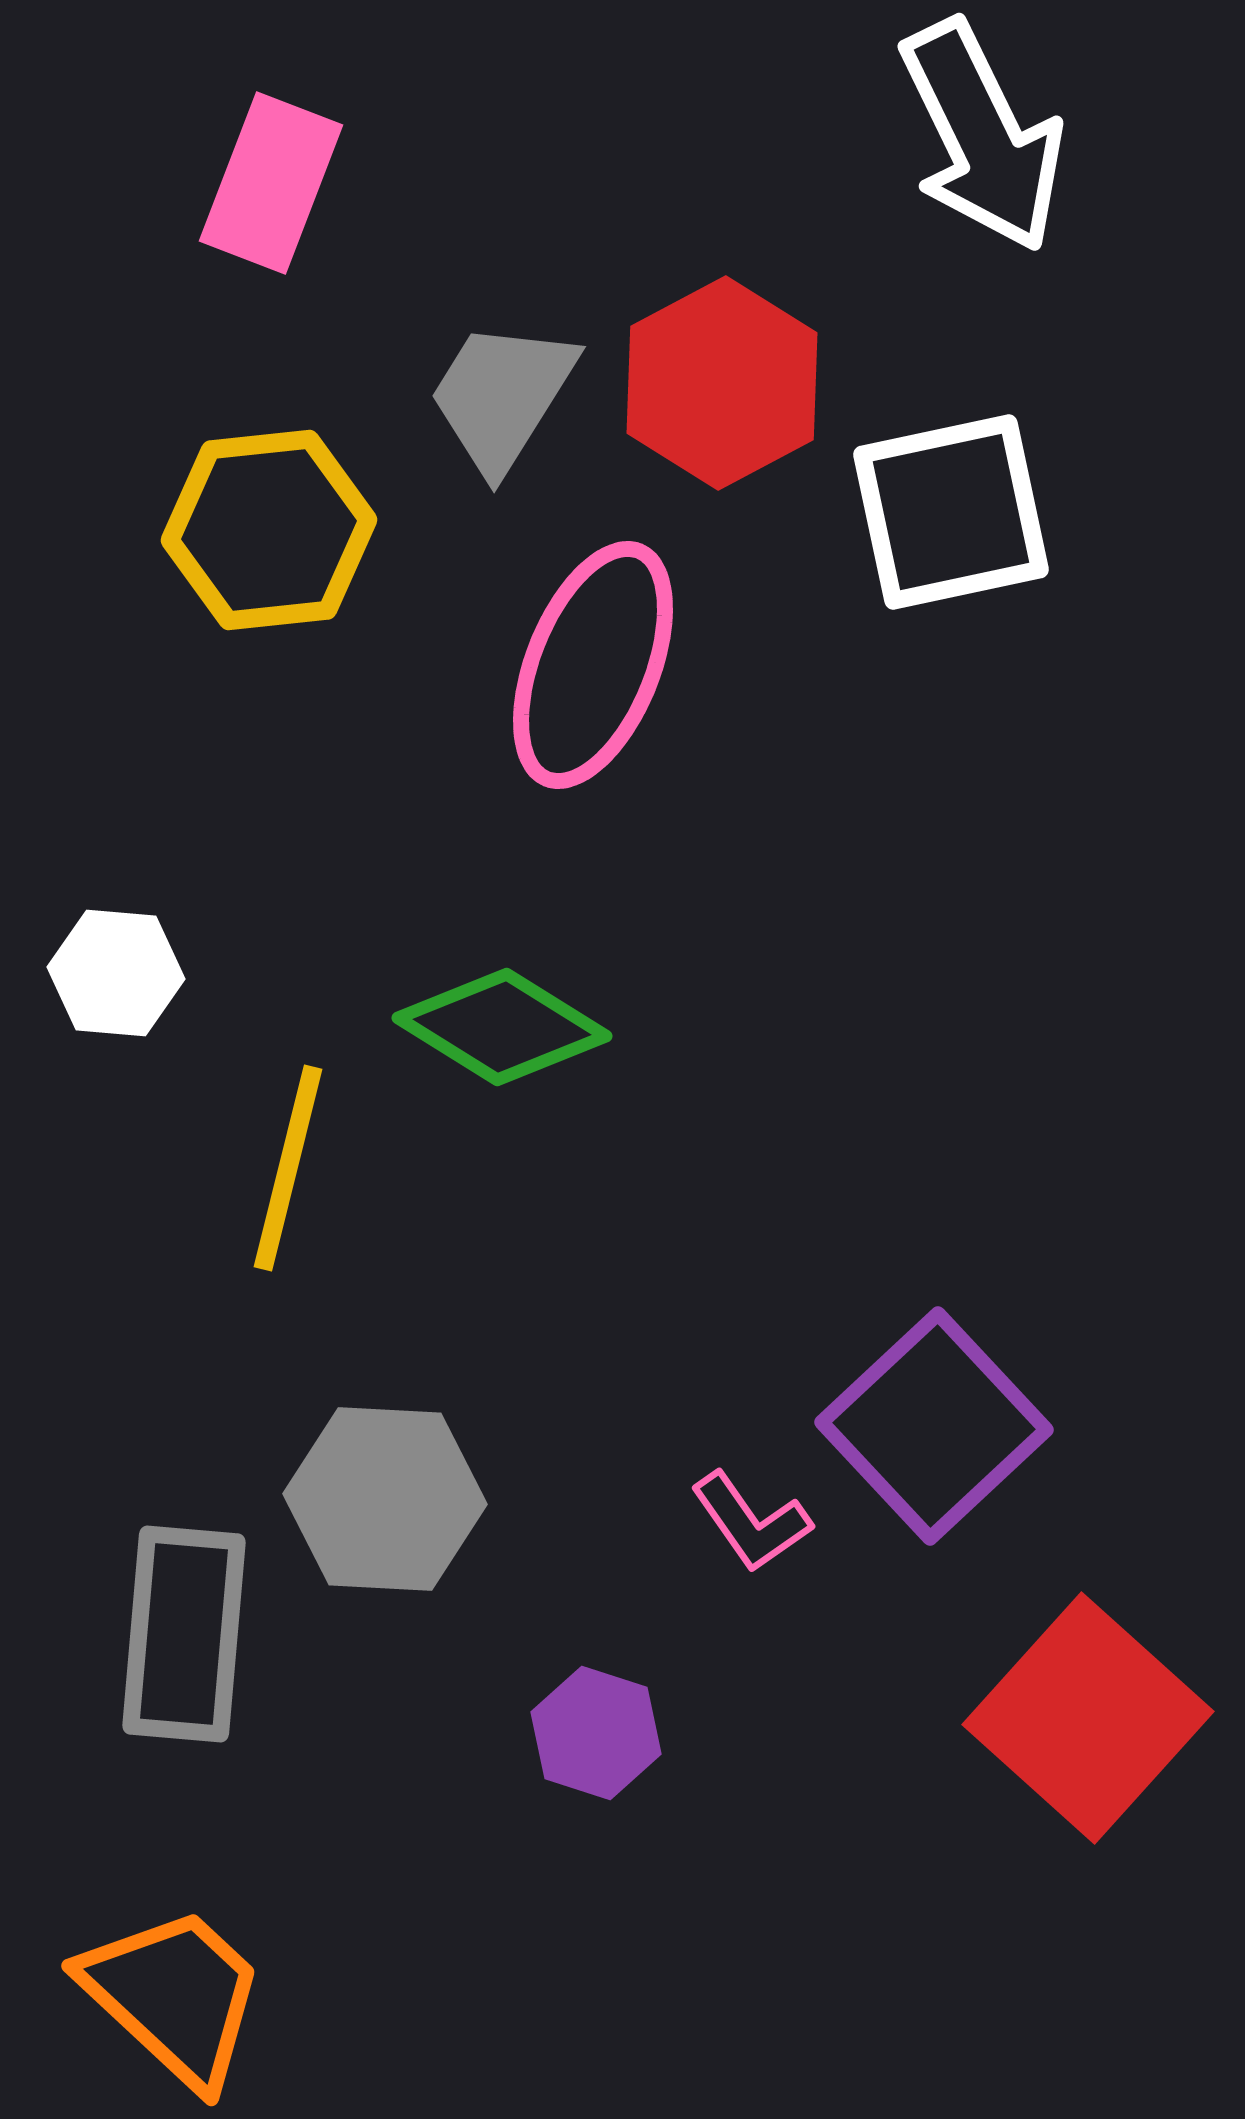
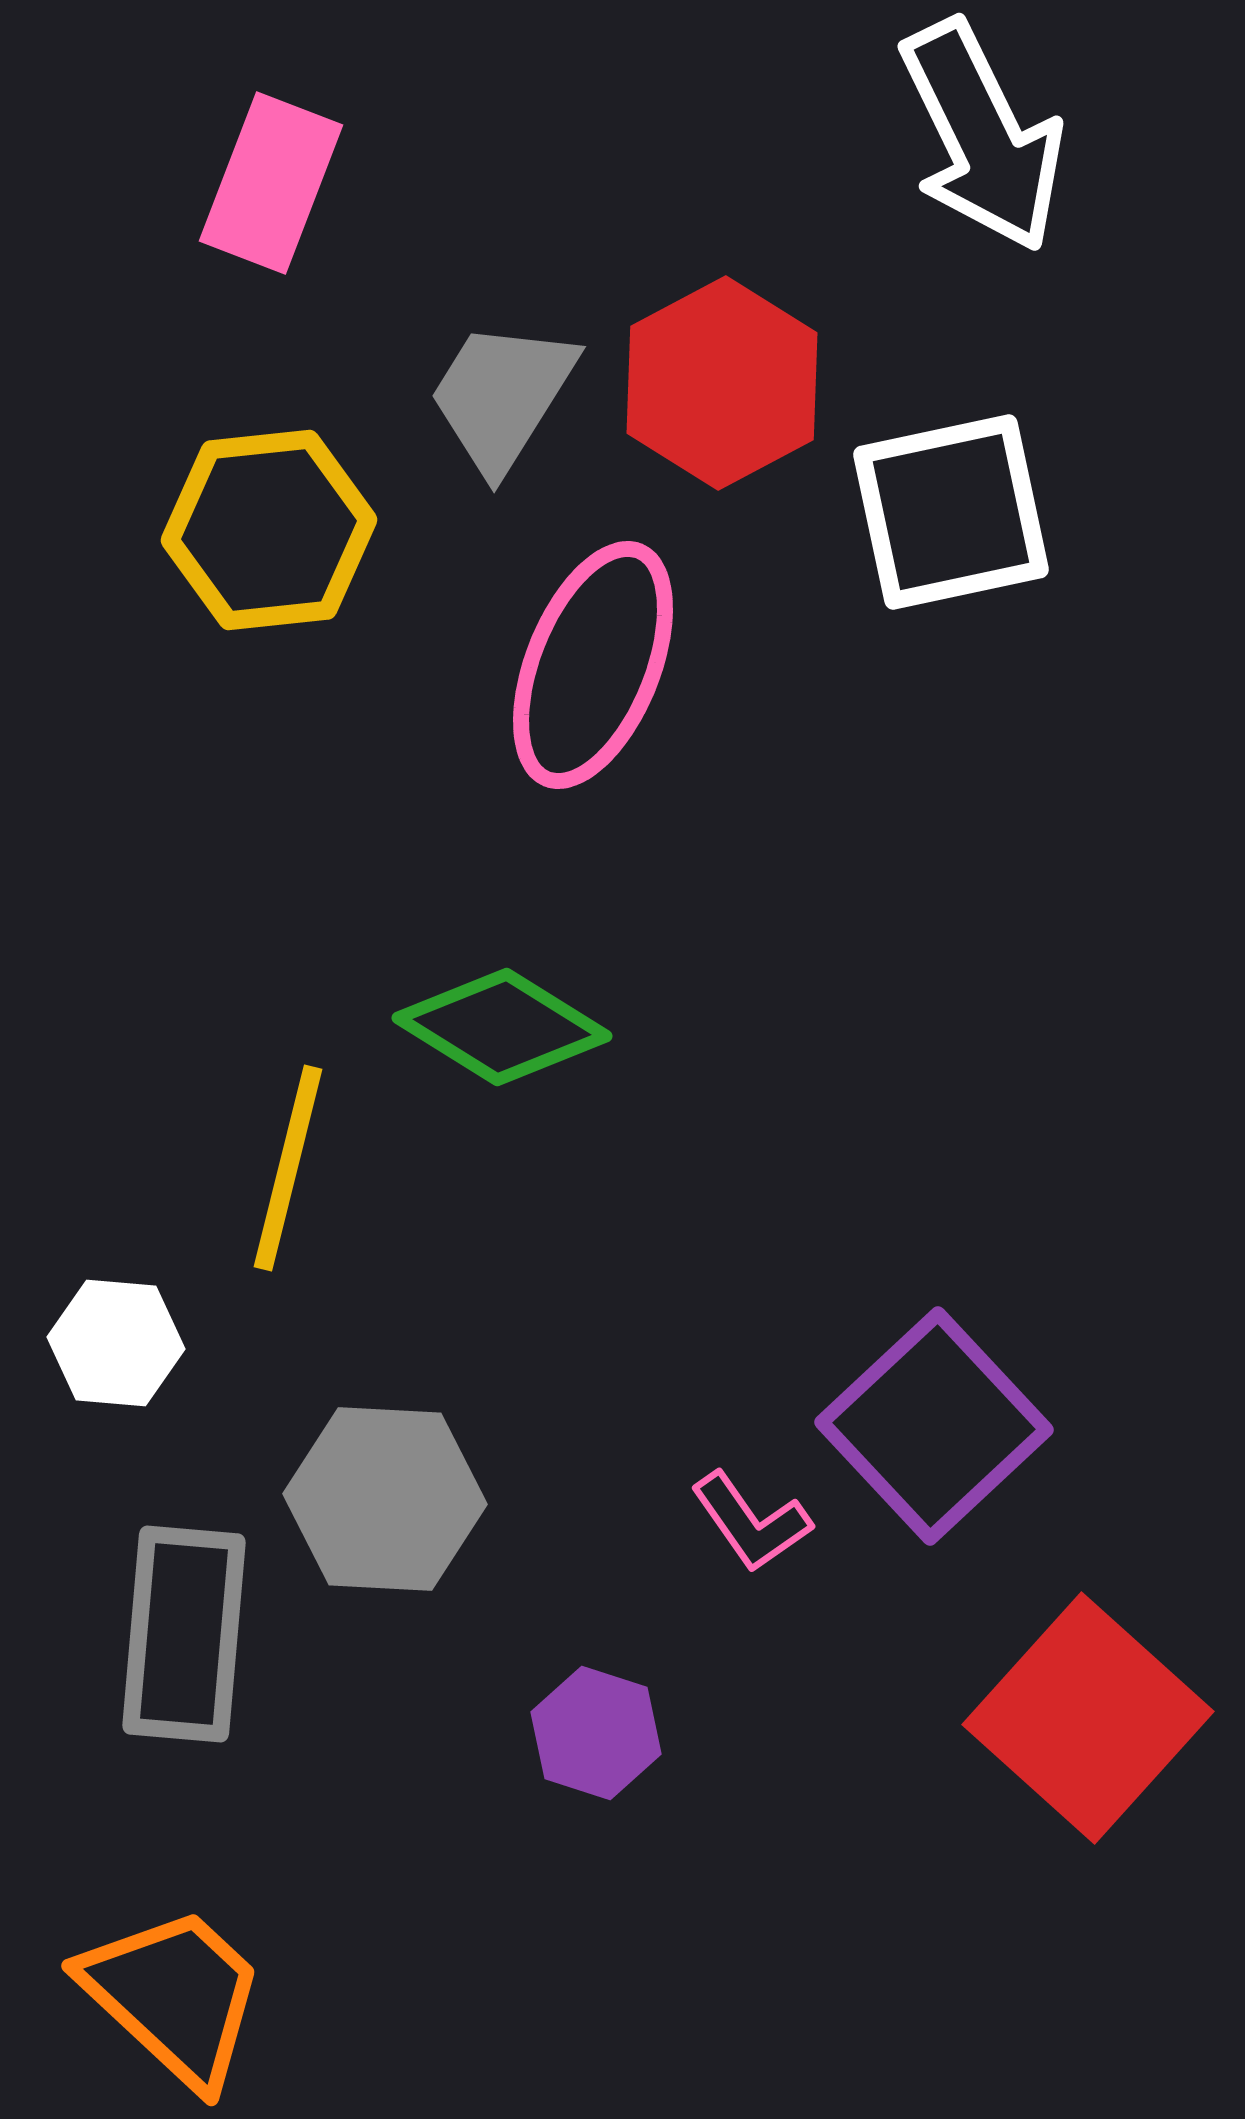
white hexagon: moved 370 px down
